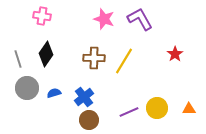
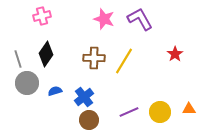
pink cross: rotated 24 degrees counterclockwise
gray circle: moved 5 px up
blue semicircle: moved 1 px right, 2 px up
yellow circle: moved 3 px right, 4 px down
